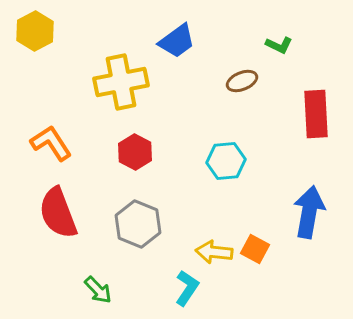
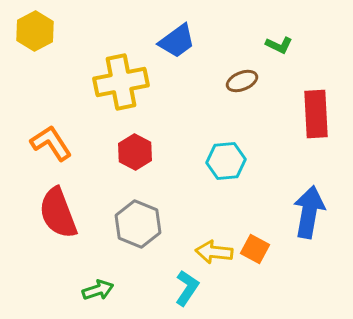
green arrow: rotated 64 degrees counterclockwise
